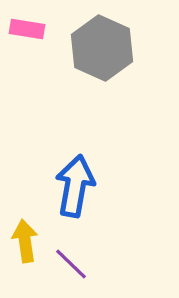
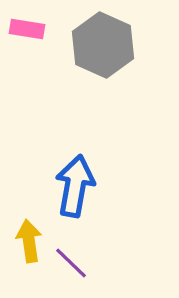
gray hexagon: moved 1 px right, 3 px up
yellow arrow: moved 4 px right
purple line: moved 1 px up
